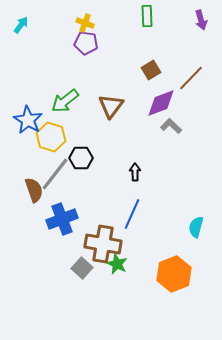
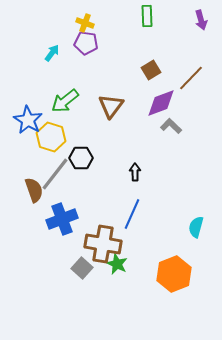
cyan arrow: moved 31 px right, 28 px down
